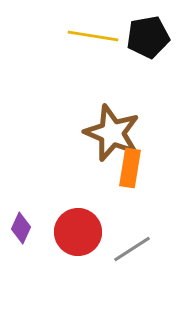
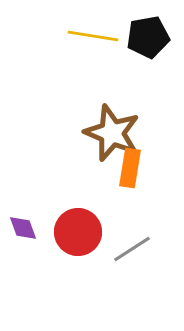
purple diamond: moved 2 px right; rotated 44 degrees counterclockwise
